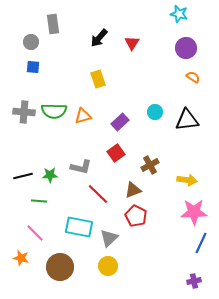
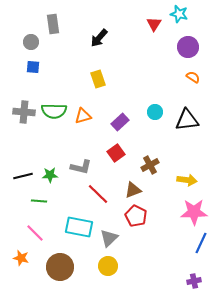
red triangle: moved 22 px right, 19 px up
purple circle: moved 2 px right, 1 px up
